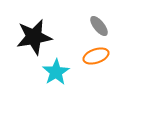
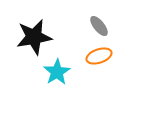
orange ellipse: moved 3 px right
cyan star: moved 1 px right
